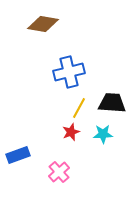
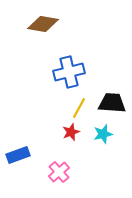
cyan star: rotated 12 degrees counterclockwise
